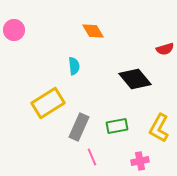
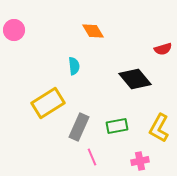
red semicircle: moved 2 px left
